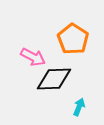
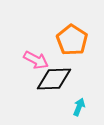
orange pentagon: moved 1 px left, 1 px down
pink arrow: moved 3 px right, 3 px down
